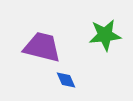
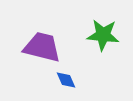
green star: moved 2 px left; rotated 12 degrees clockwise
